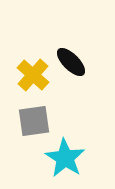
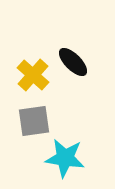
black ellipse: moved 2 px right
cyan star: rotated 24 degrees counterclockwise
